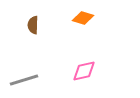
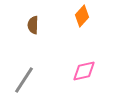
orange diamond: moved 1 px left, 2 px up; rotated 65 degrees counterclockwise
gray line: rotated 40 degrees counterclockwise
